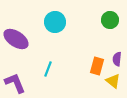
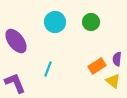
green circle: moved 19 px left, 2 px down
purple ellipse: moved 2 px down; rotated 20 degrees clockwise
orange rectangle: rotated 42 degrees clockwise
